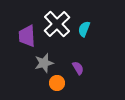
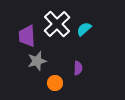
cyan semicircle: rotated 28 degrees clockwise
gray star: moved 7 px left, 2 px up
purple semicircle: rotated 32 degrees clockwise
orange circle: moved 2 px left
